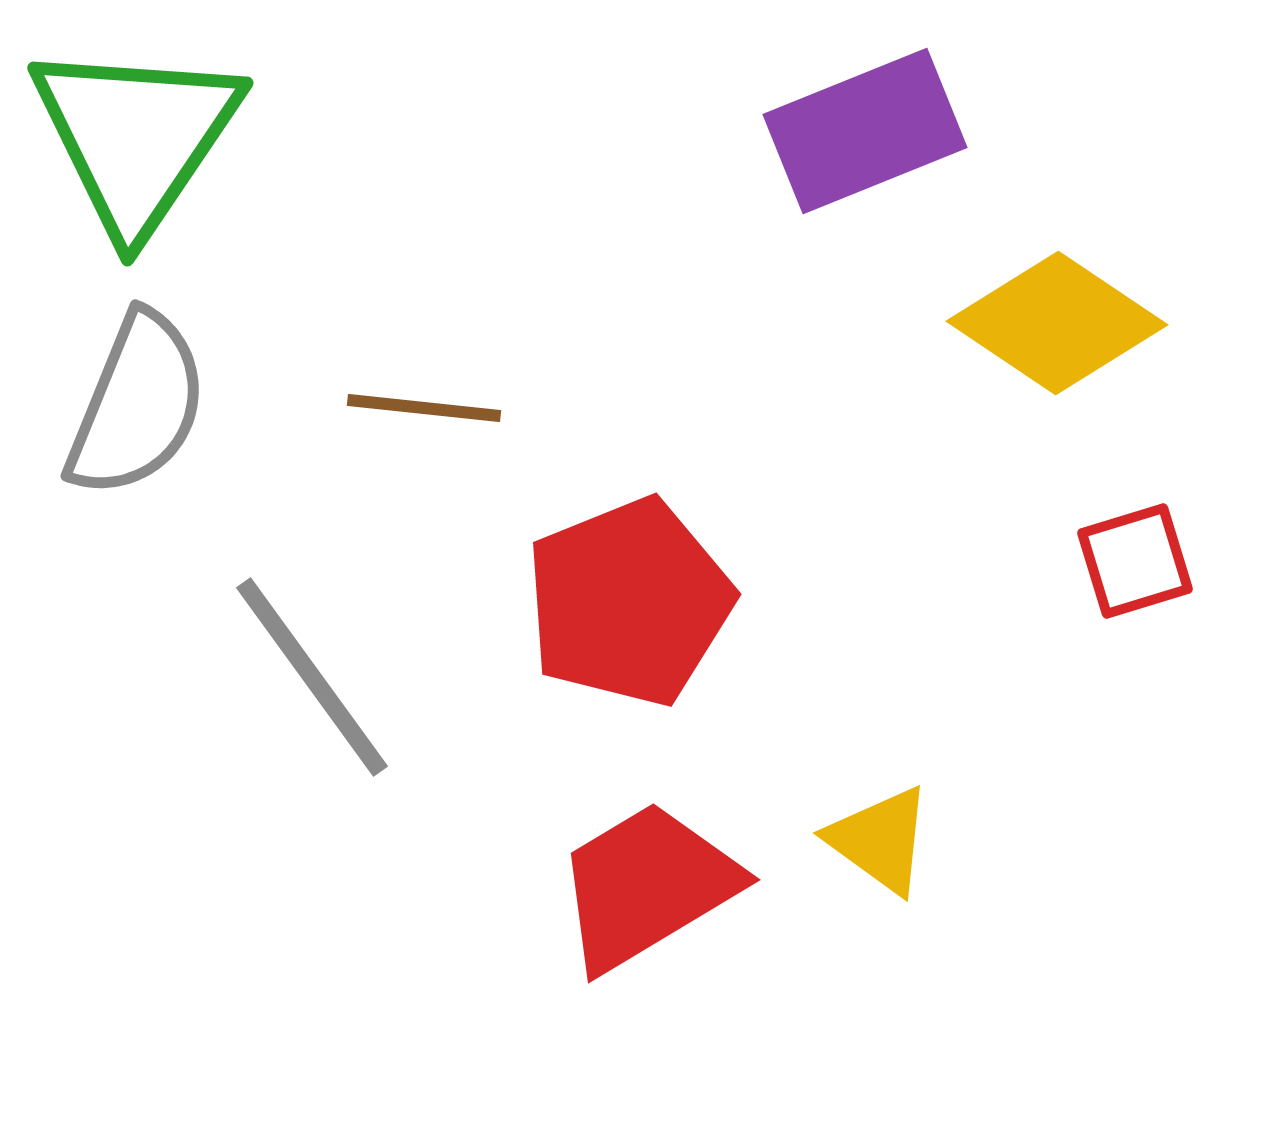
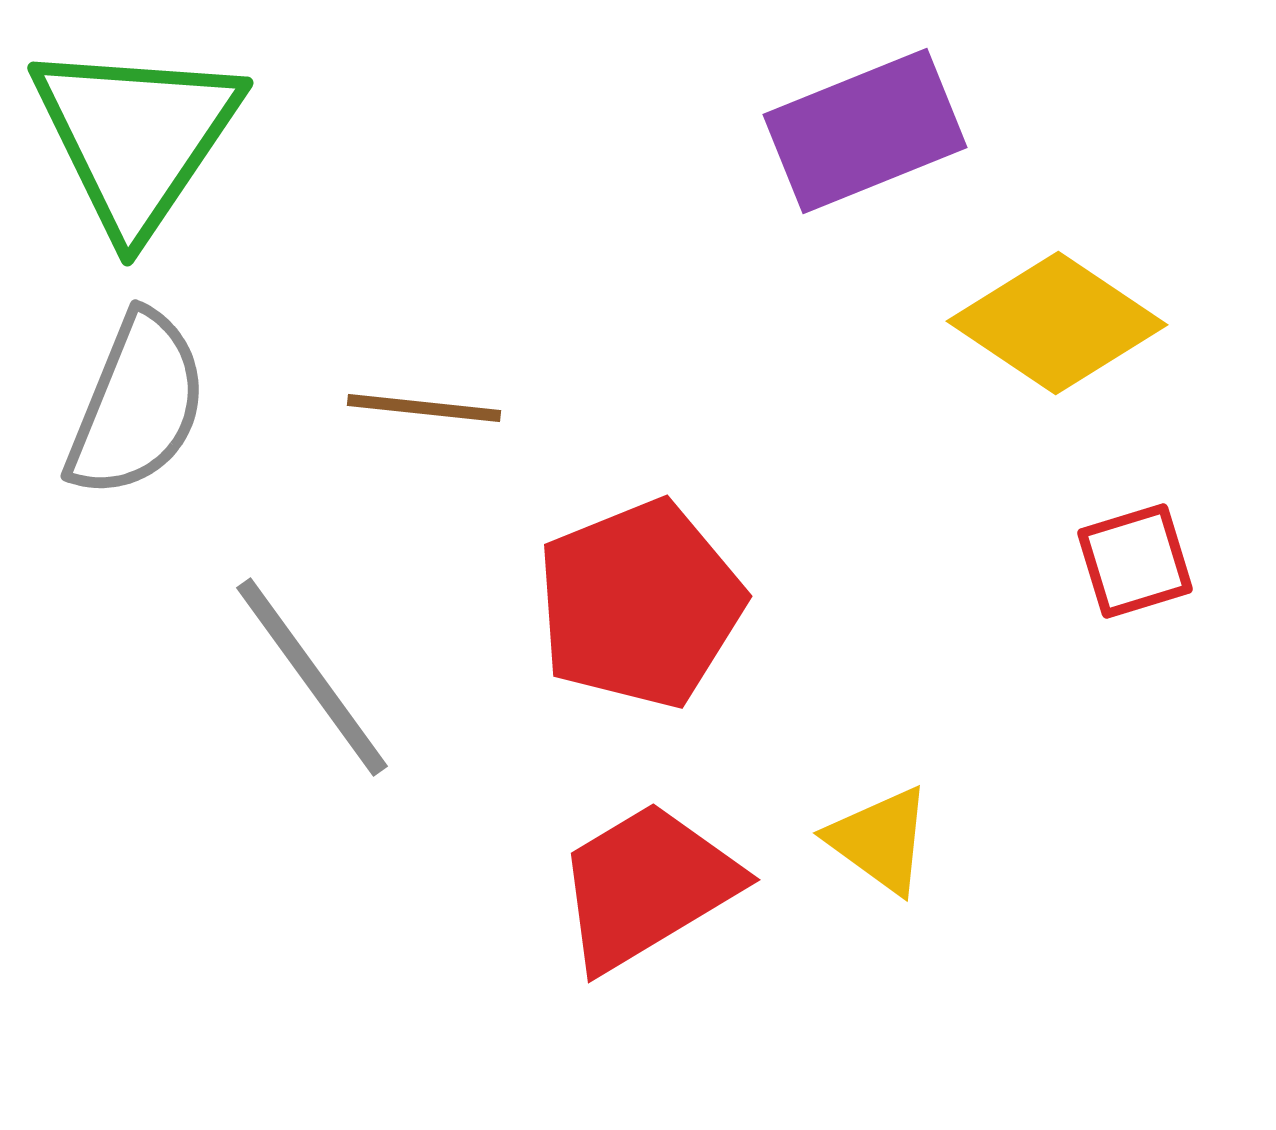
red pentagon: moved 11 px right, 2 px down
